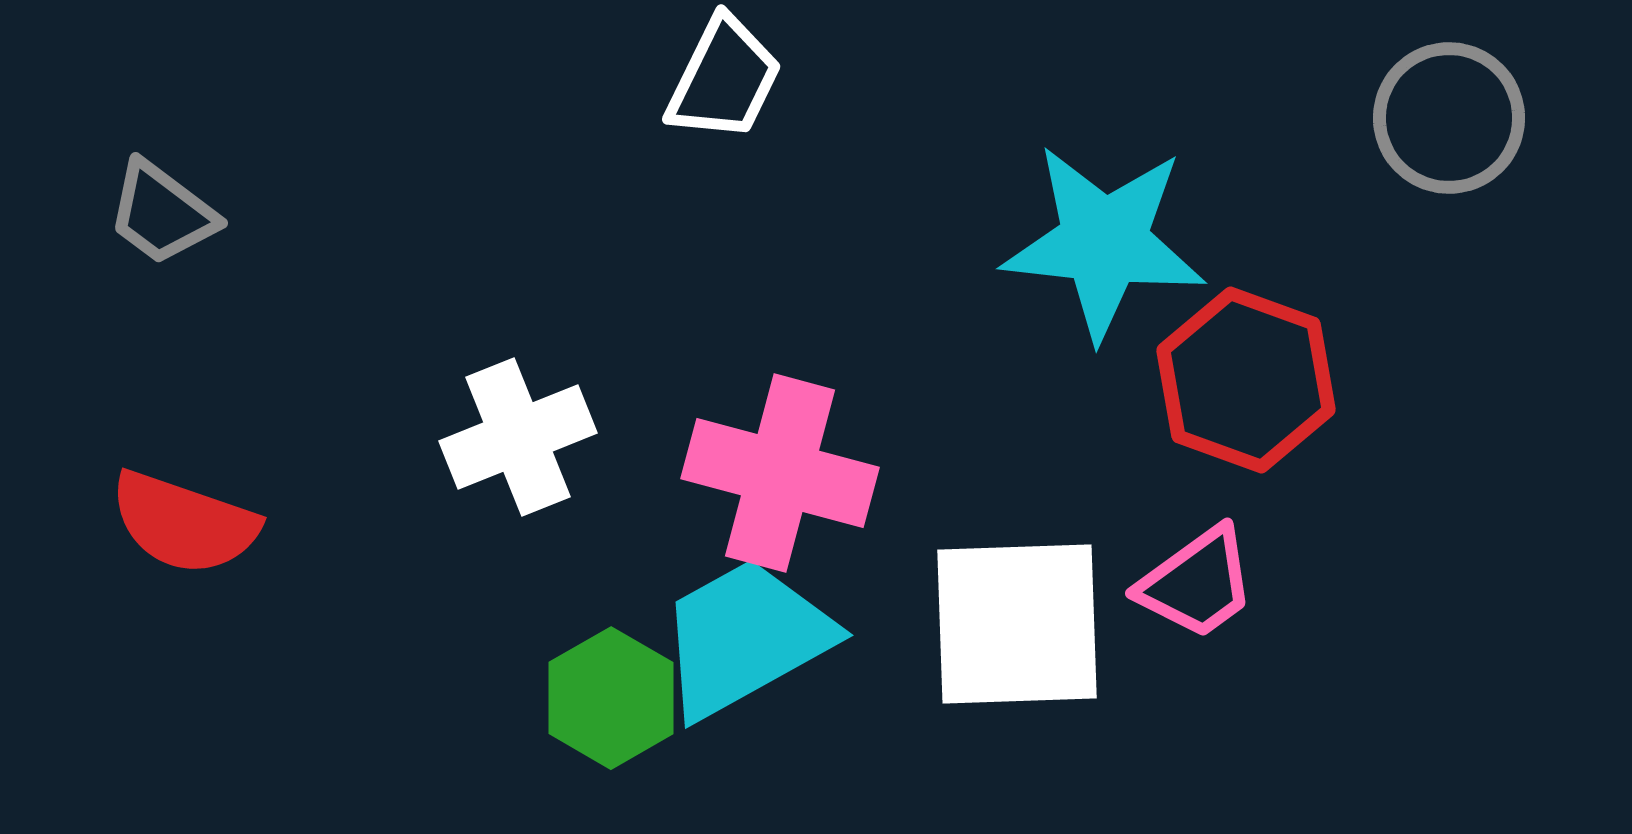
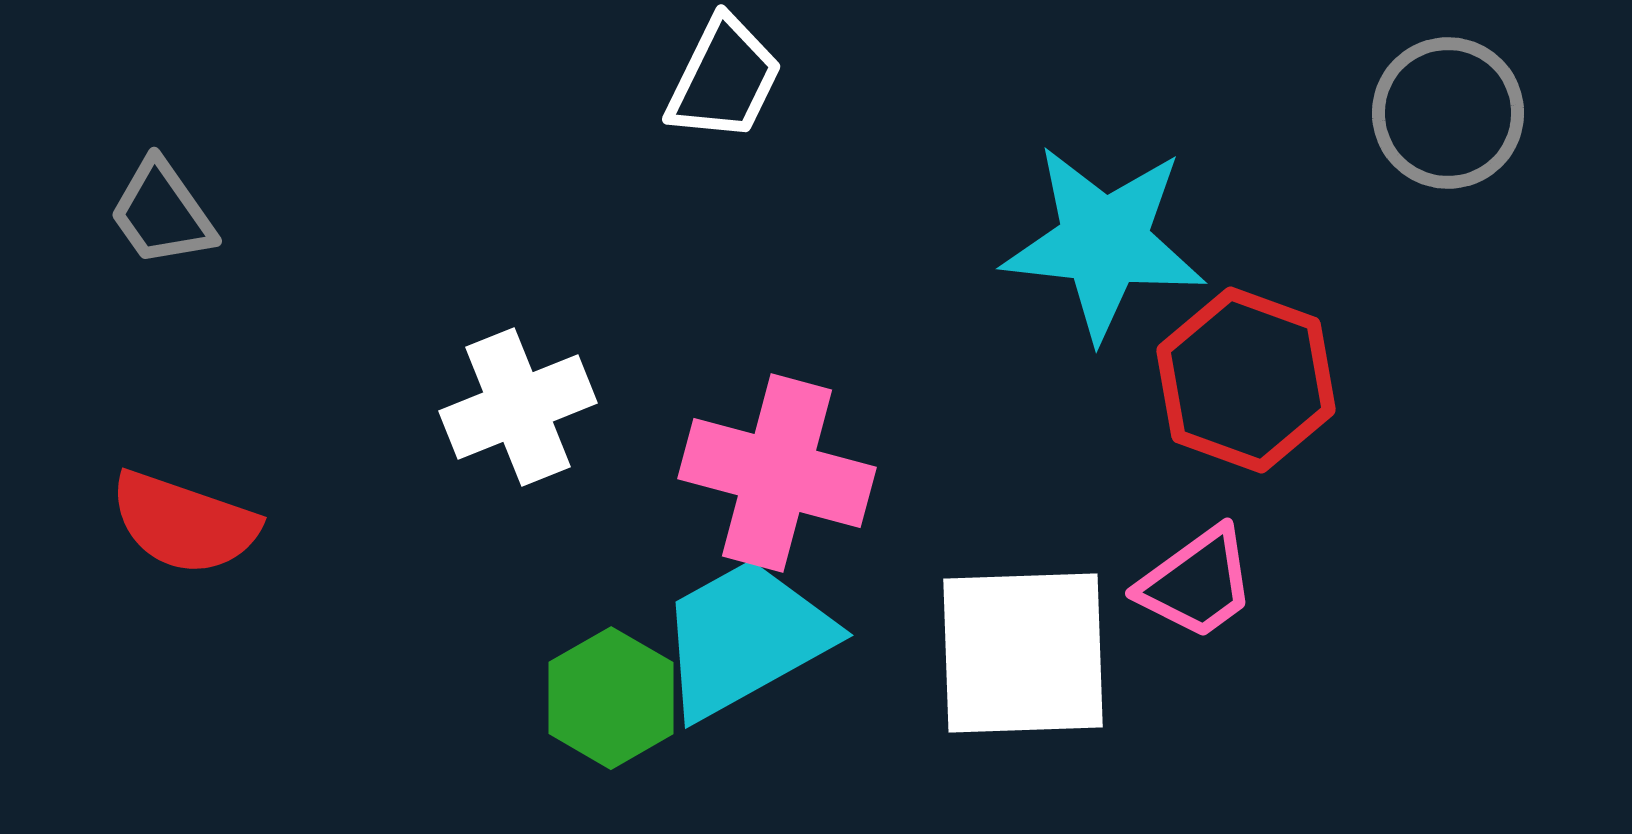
gray circle: moved 1 px left, 5 px up
gray trapezoid: rotated 18 degrees clockwise
white cross: moved 30 px up
pink cross: moved 3 px left
white square: moved 6 px right, 29 px down
